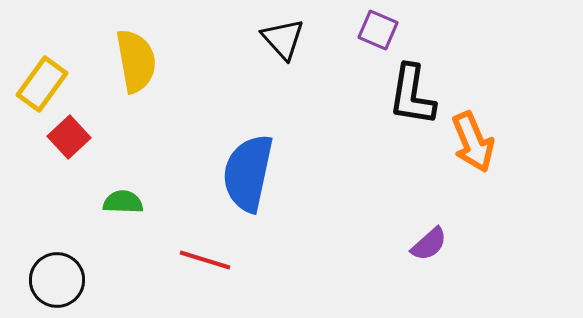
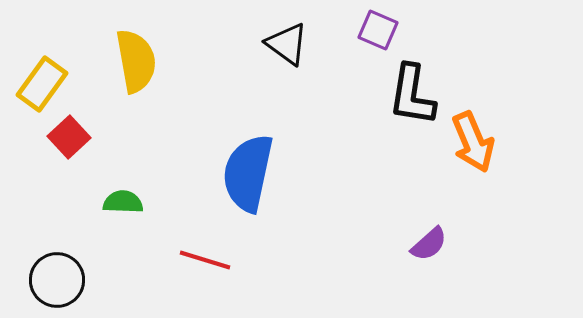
black triangle: moved 4 px right, 5 px down; rotated 12 degrees counterclockwise
